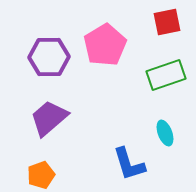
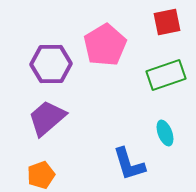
purple hexagon: moved 2 px right, 7 px down
purple trapezoid: moved 2 px left
